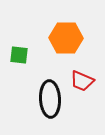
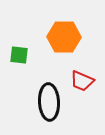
orange hexagon: moved 2 px left, 1 px up
black ellipse: moved 1 px left, 3 px down
